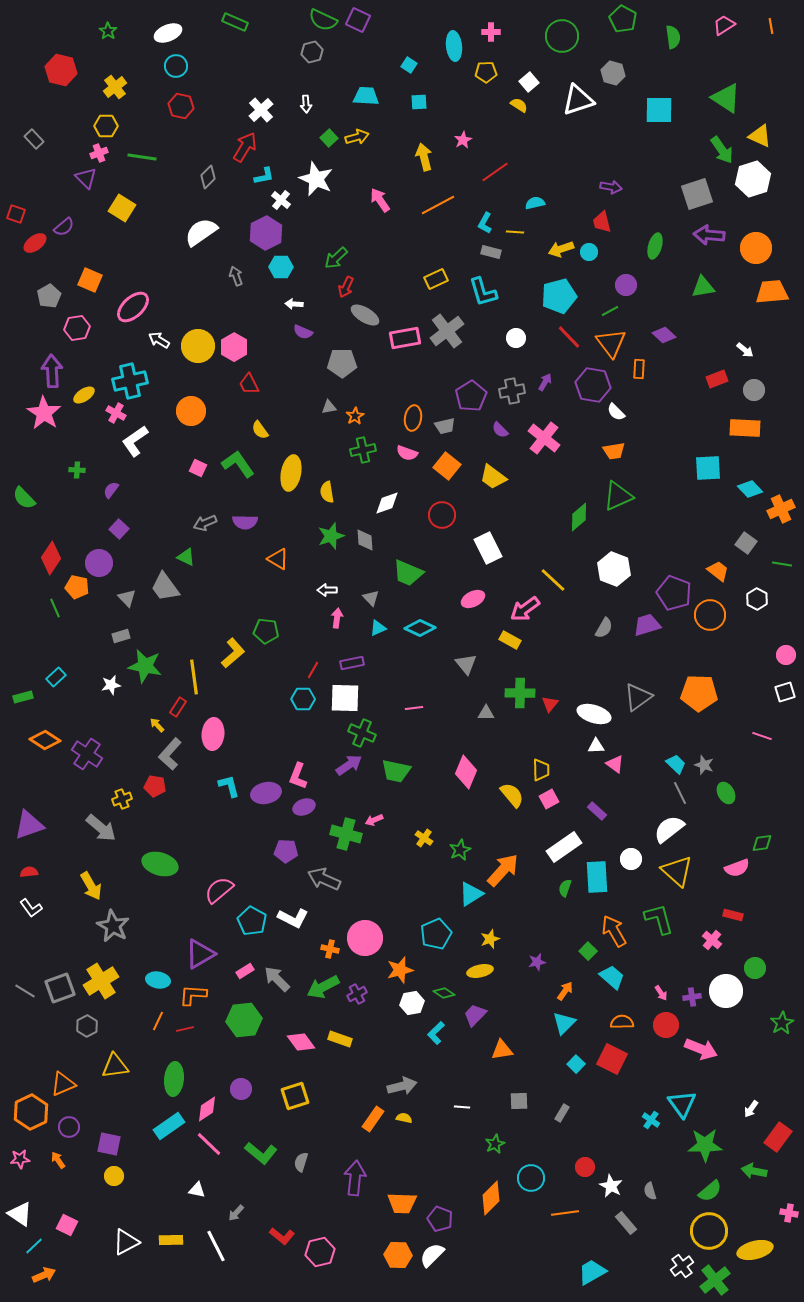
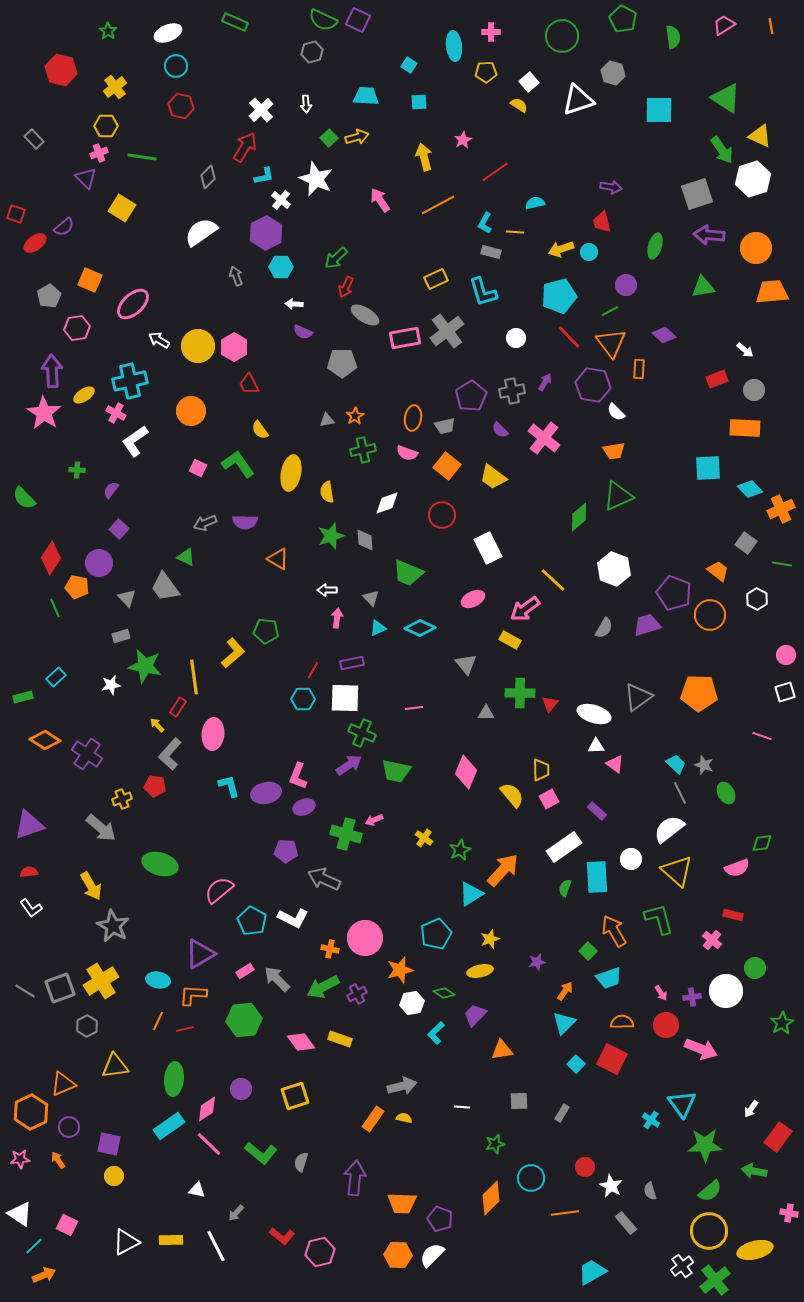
pink ellipse at (133, 307): moved 3 px up
gray triangle at (329, 407): moved 2 px left, 13 px down
cyan trapezoid at (612, 977): moved 3 px left, 1 px down; rotated 120 degrees clockwise
green star at (495, 1144): rotated 12 degrees clockwise
